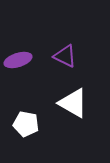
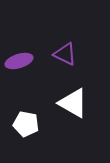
purple triangle: moved 2 px up
purple ellipse: moved 1 px right, 1 px down
